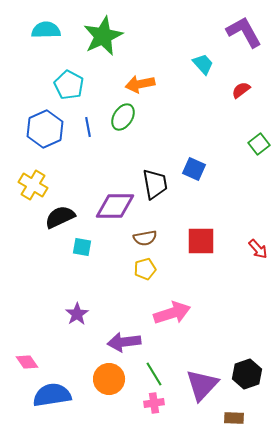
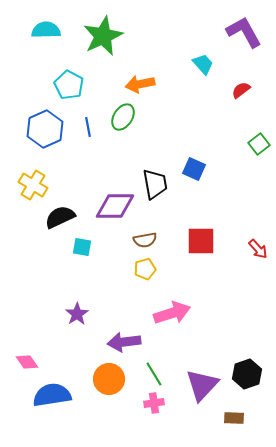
brown semicircle: moved 2 px down
